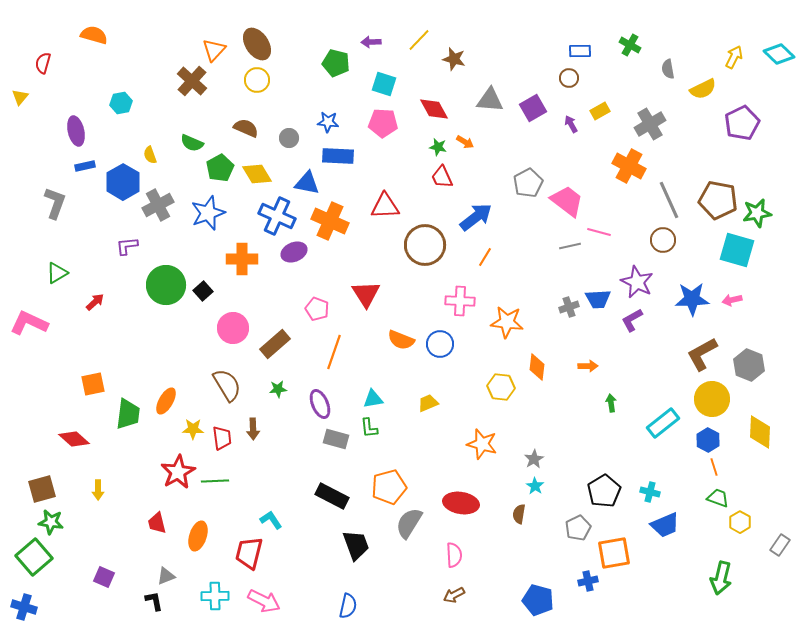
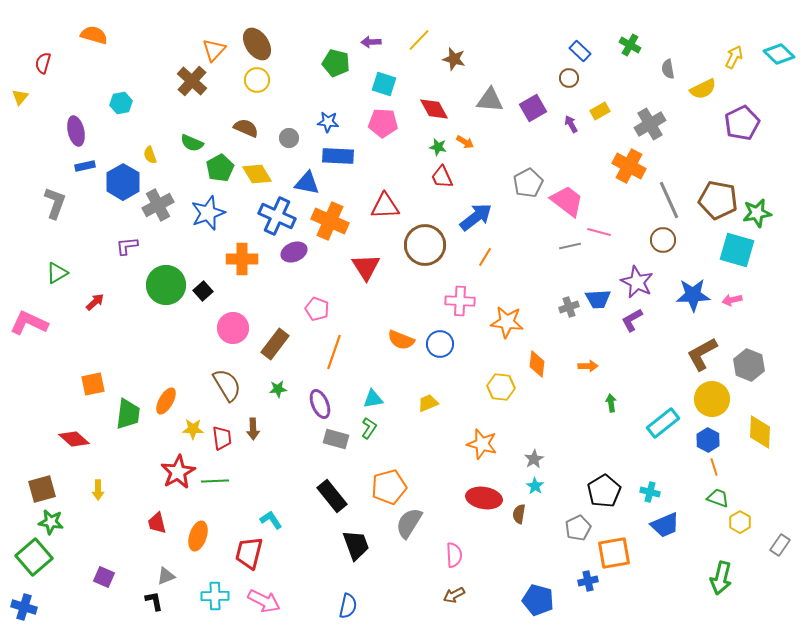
blue rectangle at (580, 51): rotated 45 degrees clockwise
red triangle at (366, 294): moved 27 px up
blue star at (692, 299): moved 1 px right, 4 px up
brown rectangle at (275, 344): rotated 12 degrees counterclockwise
orange diamond at (537, 367): moved 3 px up
green L-shape at (369, 428): rotated 140 degrees counterclockwise
black rectangle at (332, 496): rotated 24 degrees clockwise
red ellipse at (461, 503): moved 23 px right, 5 px up
